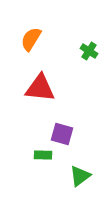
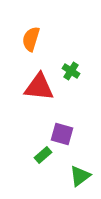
orange semicircle: rotated 15 degrees counterclockwise
green cross: moved 18 px left, 20 px down
red triangle: moved 1 px left, 1 px up
green rectangle: rotated 42 degrees counterclockwise
